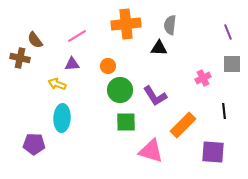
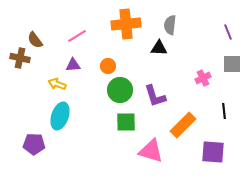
purple triangle: moved 1 px right, 1 px down
purple L-shape: rotated 15 degrees clockwise
cyan ellipse: moved 2 px left, 2 px up; rotated 16 degrees clockwise
